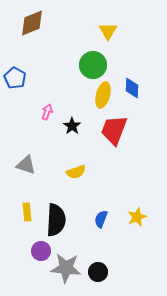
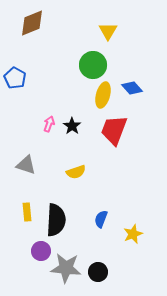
blue diamond: rotated 45 degrees counterclockwise
pink arrow: moved 2 px right, 12 px down
yellow star: moved 4 px left, 17 px down
